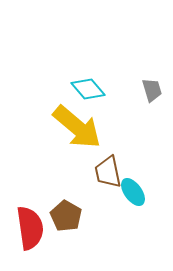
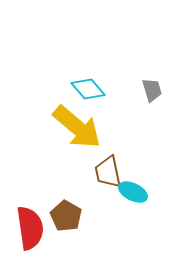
cyan ellipse: rotated 28 degrees counterclockwise
